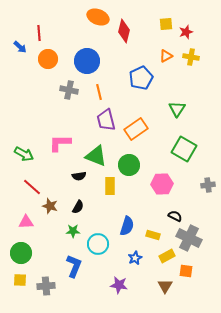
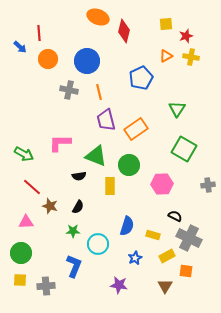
red star at (186, 32): moved 4 px down
